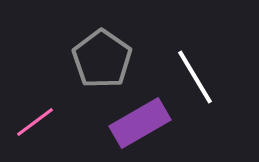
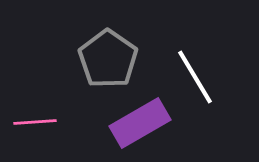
gray pentagon: moved 6 px right
pink line: rotated 33 degrees clockwise
